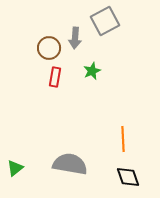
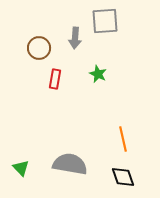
gray square: rotated 24 degrees clockwise
brown circle: moved 10 px left
green star: moved 6 px right, 3 px down; rotated 24 degrees counterclockwise
red rectangle: moved 2 px down
orange line: rotated 10 degrees counterclockwise
green triangle: moved 6 px right; rotated 36 degrees counterclockwise
black diamond: moved 5 px left
